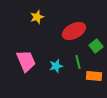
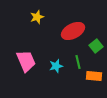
red ellipse: moved 1 px left
